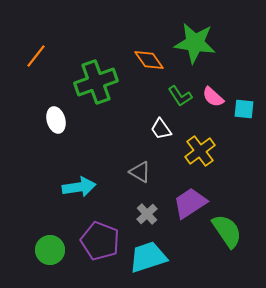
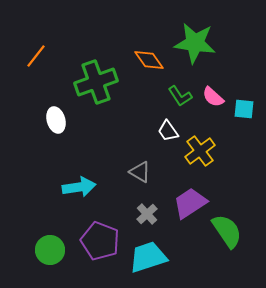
white trapezoid: moved 7 px right, 2 px down
